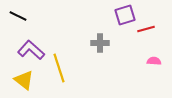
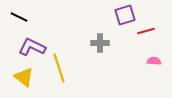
black line: moved 1 px right, 1 px down
red line: moved 2 px down
purple L-shape: moved 1 px right, 3 px up; rotated 16 degrees counterclockwise
yellow triangle: moved 3 px up
